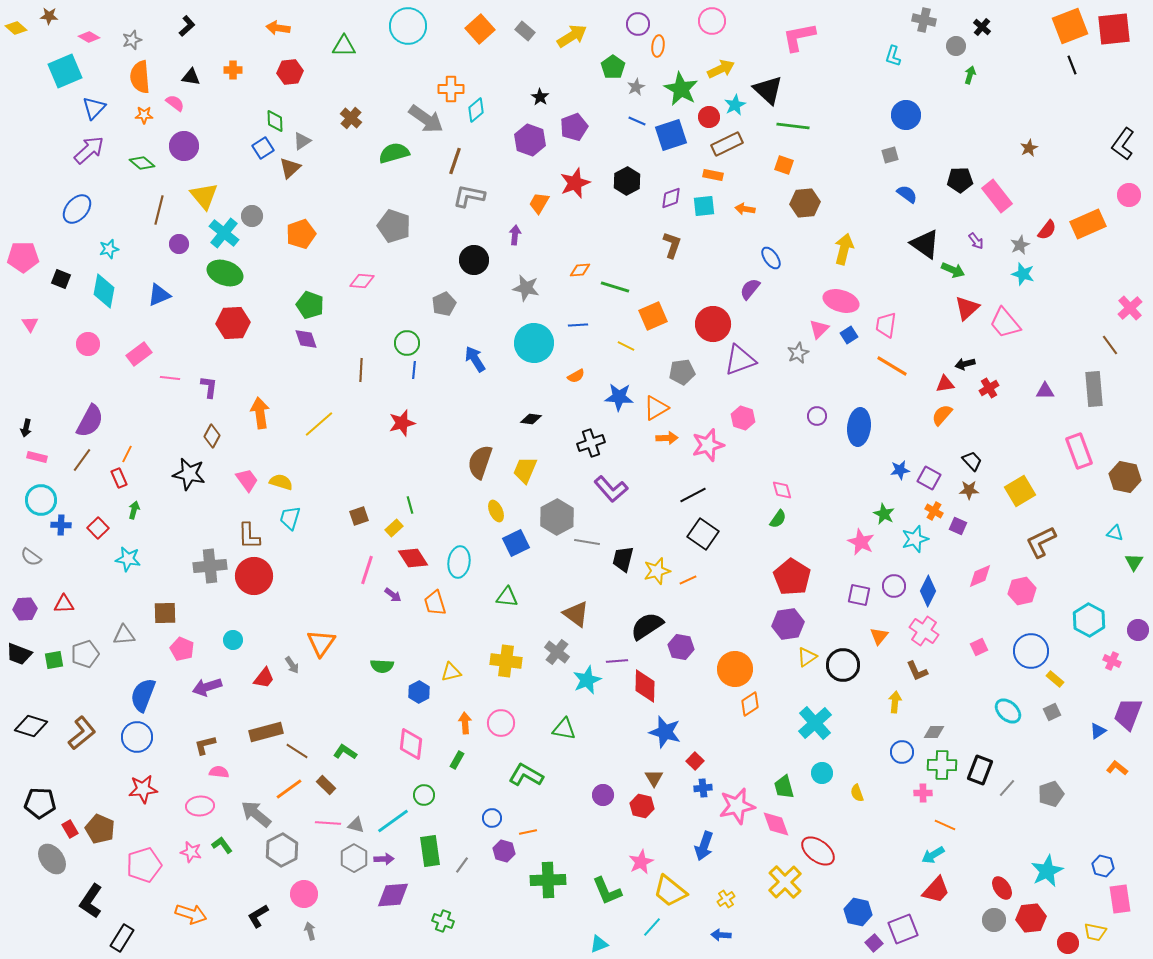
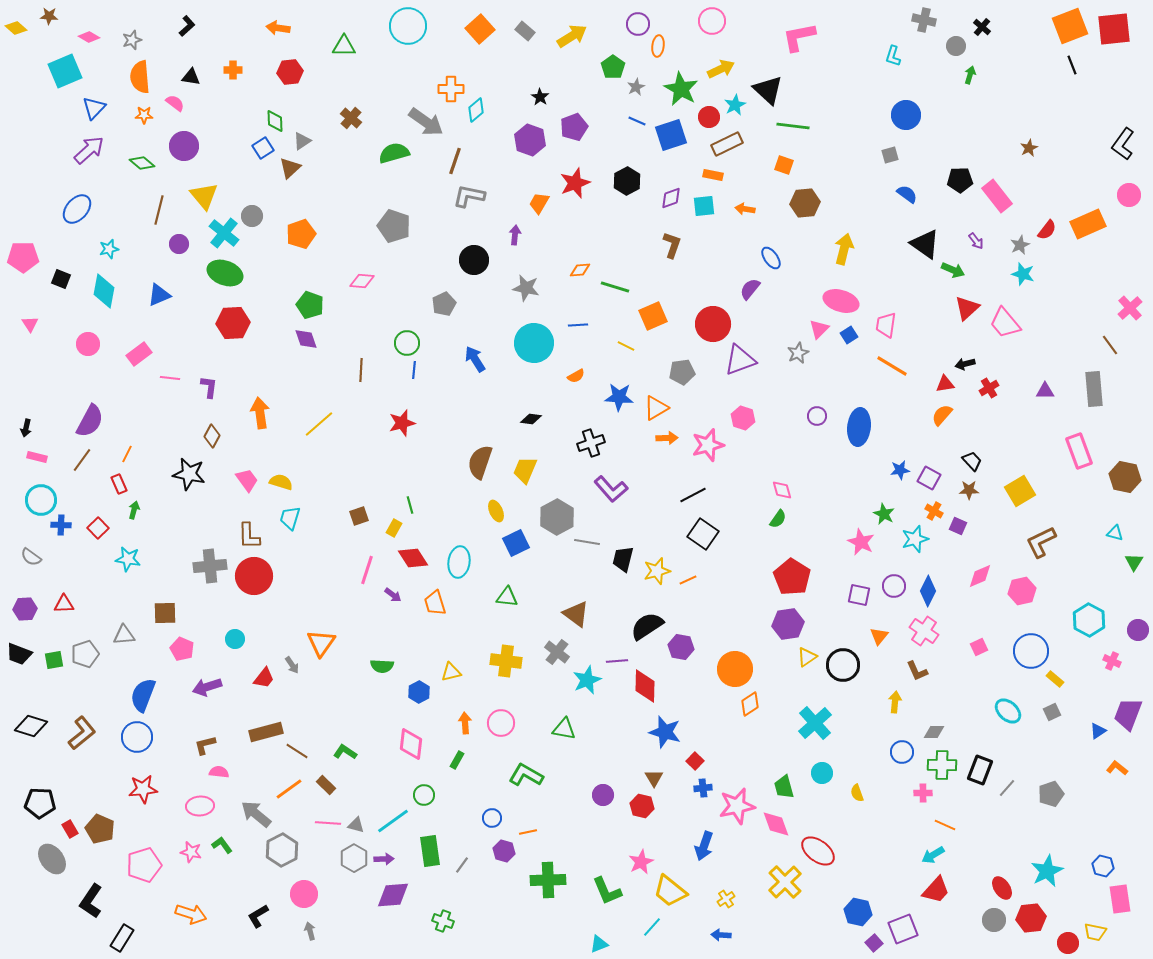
gray arrow at (426, 119): moved 3 px down
red rectangle at (119, 478): moved 6 px down
yellow rectangle at (394, 528): rotated 18 degrees counterclockwise
cyan circle at (233, 640): moved 2 px right, 1 px up
